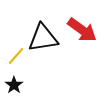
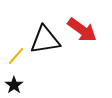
black triangle: moved 2 px right, 2 px down
